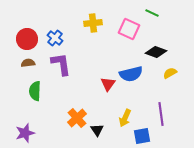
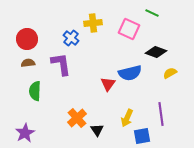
blue cross: moved 16 px right
blue semicircle: moved 1 px left, 1 px up
yellow arrow: moved 2 px right
purple star: rotated 12 degrees counterclockwise
